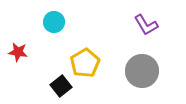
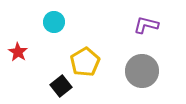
purple L-shape: rotated 135 degrees clockwise
red star: rotated 24 degrees clockwise
yellow pentagon: moved 1 px up
